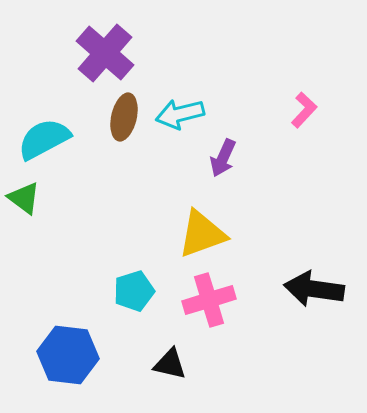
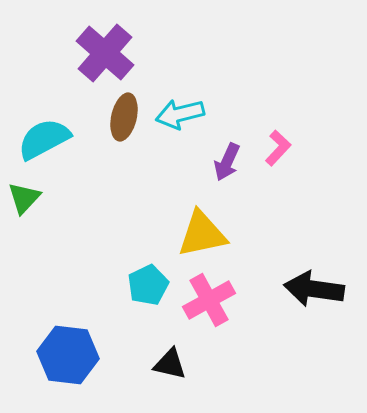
pink L-shape: moved 26 px left, 38 px down
purple arrow: moved 4 px right, 4 px down
green triangle: rotated 36 degrees clockwise
yellow triangle: rotated 8 degrees clockwise
cyan pentagon: moved 14 px right, 6 px up; rotated 9 degrees counterclockwise
pink cross: rotated 12 degrees counterclockwise
